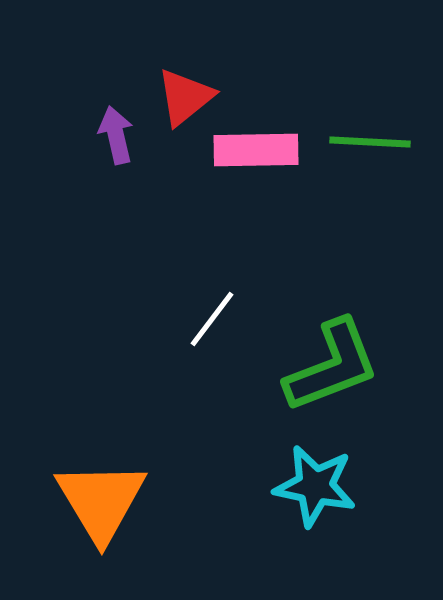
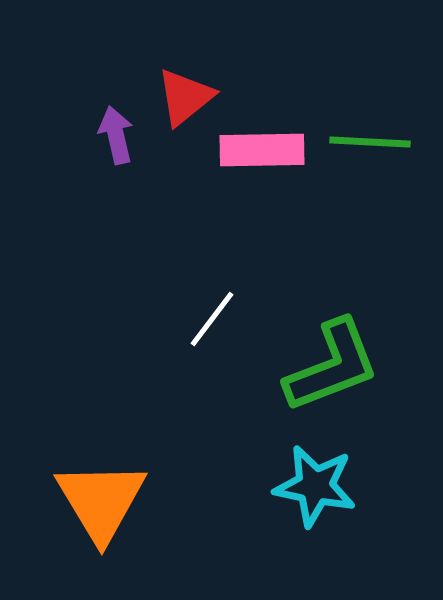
pink rectangle: moved 6 px right
